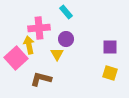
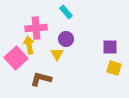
pink cross: moved 3 px left
yellow square: moved 4 px right, 5 px up
